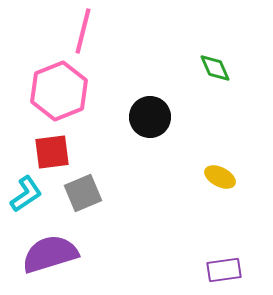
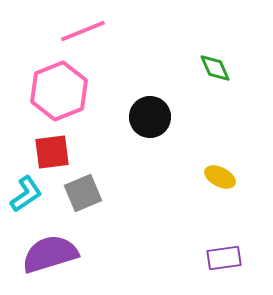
pink line: rotated 54 degrees clockwise
purple rectangle: moved 12 px up
